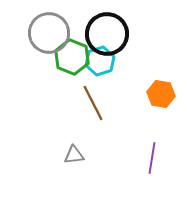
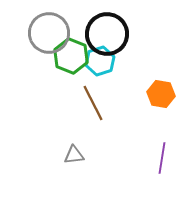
green hexagon: moved 1 px left, 1 px up
purple line: moved 10 px right
